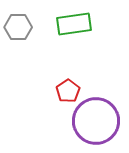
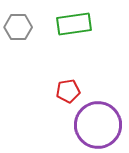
red pentagon: rotated 25 degrees clockwise
purple circle: moved 2 px right, 4 px down
